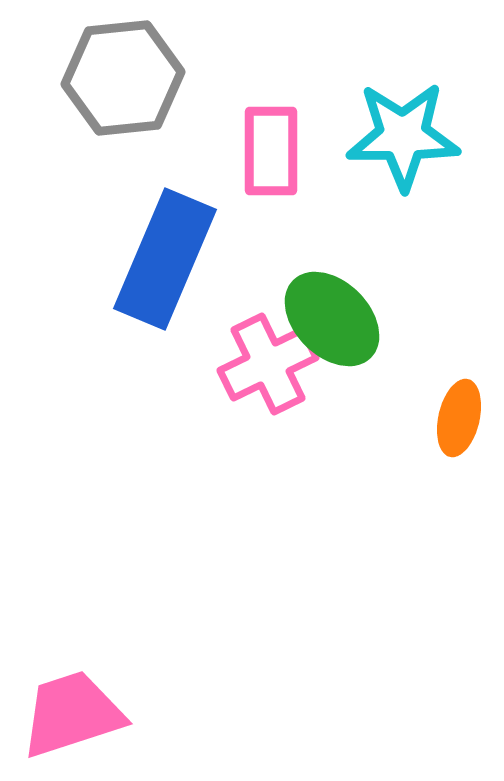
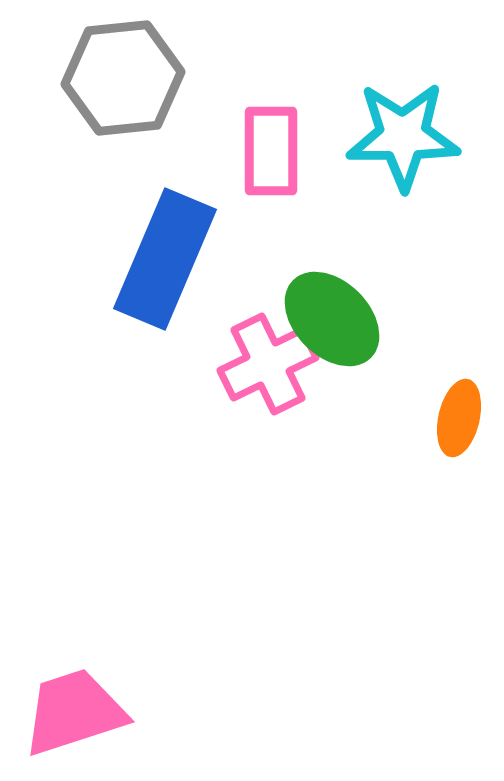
pink trapezoid: moved 2 px right, 2 px up
